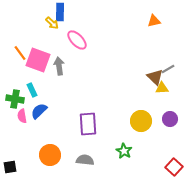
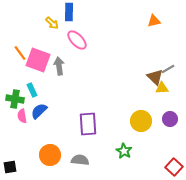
blue rectangle: moved 9 px right
gray semicircle: moved 5 px left
